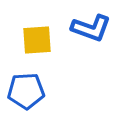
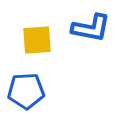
blue L-shape: rotated 9 degrees counterclockwise
